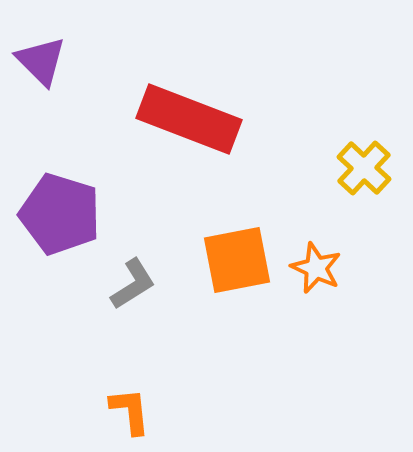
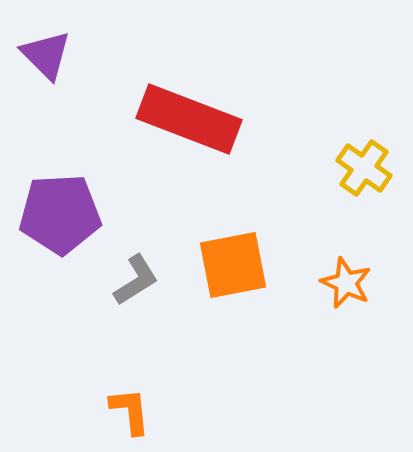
purple triangle: moved 5 px right, 6 px up
yellow cross: rotated 8 degrees counterclockwise
purple pentagon: rotated 20 degrees counterclockwise
orange square: moved 4 px left, 5 px down
orange star: moved 30 px right, 15 px down
gray L-shape: moved 3 px right, 4 px up
